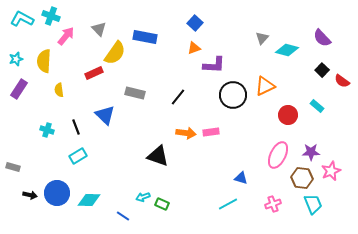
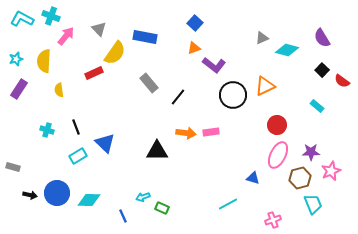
gray triangle at (262, 38): rotated 24 degrees clockwise
purple semicircle at (322, 38): rotated 12 degrees clockwise
purple L-shape at (214, 65): rotated 35 degrees clockwise
gray rectangle at (135, 93): moved 14 px right, 10 px up; rotated 36 degrees clockwise
blue triangle at (105, 115): moved 28 px down
red circle at (288, 115): moved 11 px left, 10 px down
black triangle at (158, 156): moved 1 px left, 5 px up; rotated 20 degrees counterclockwise
blue triangle at (241, 178): moved 12 px right
brown hexagon at (302, 178): moved 2 px left; rotated 20 degrees counterclockwise
green rectangle at (162, 204): moved 4 px down
pink cross at (273, 204): moved 16 px down
blue line at (123, 216): rotated 32 degrees clockwise
